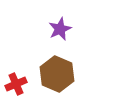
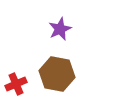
brown hexagon: rotated 12 degrees counterclockwise
